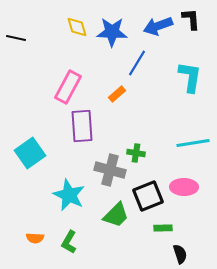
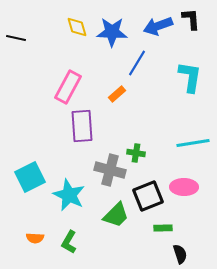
cyan square: moved 24 px down; rotated 8 degrees clockwise
